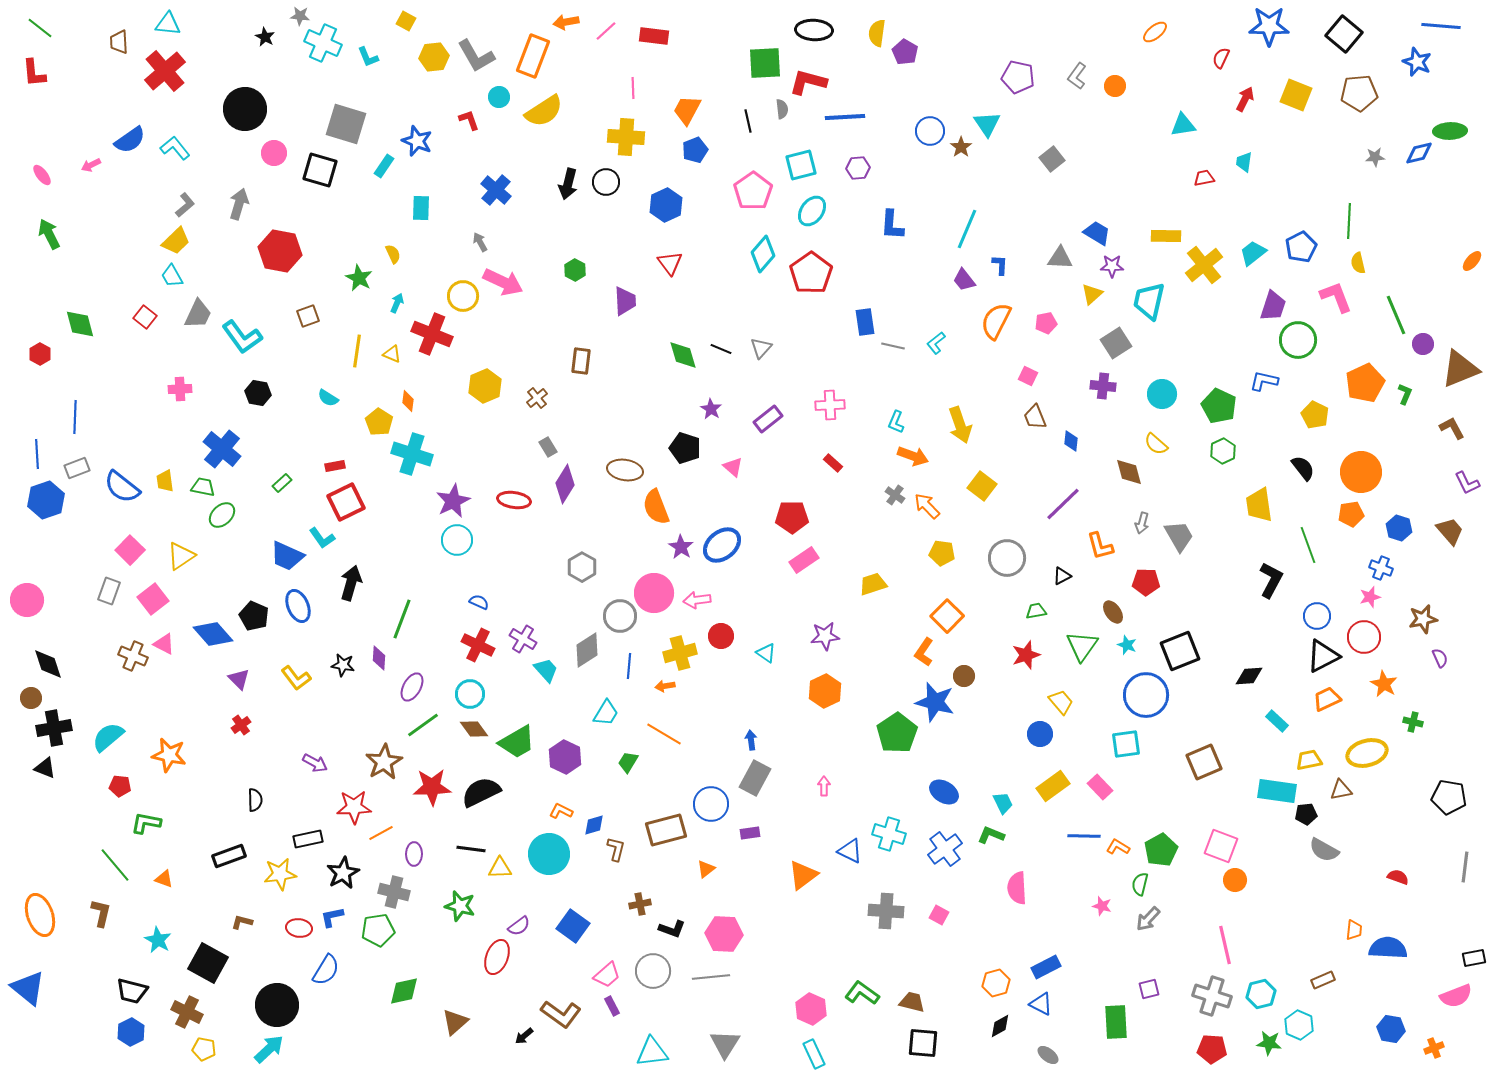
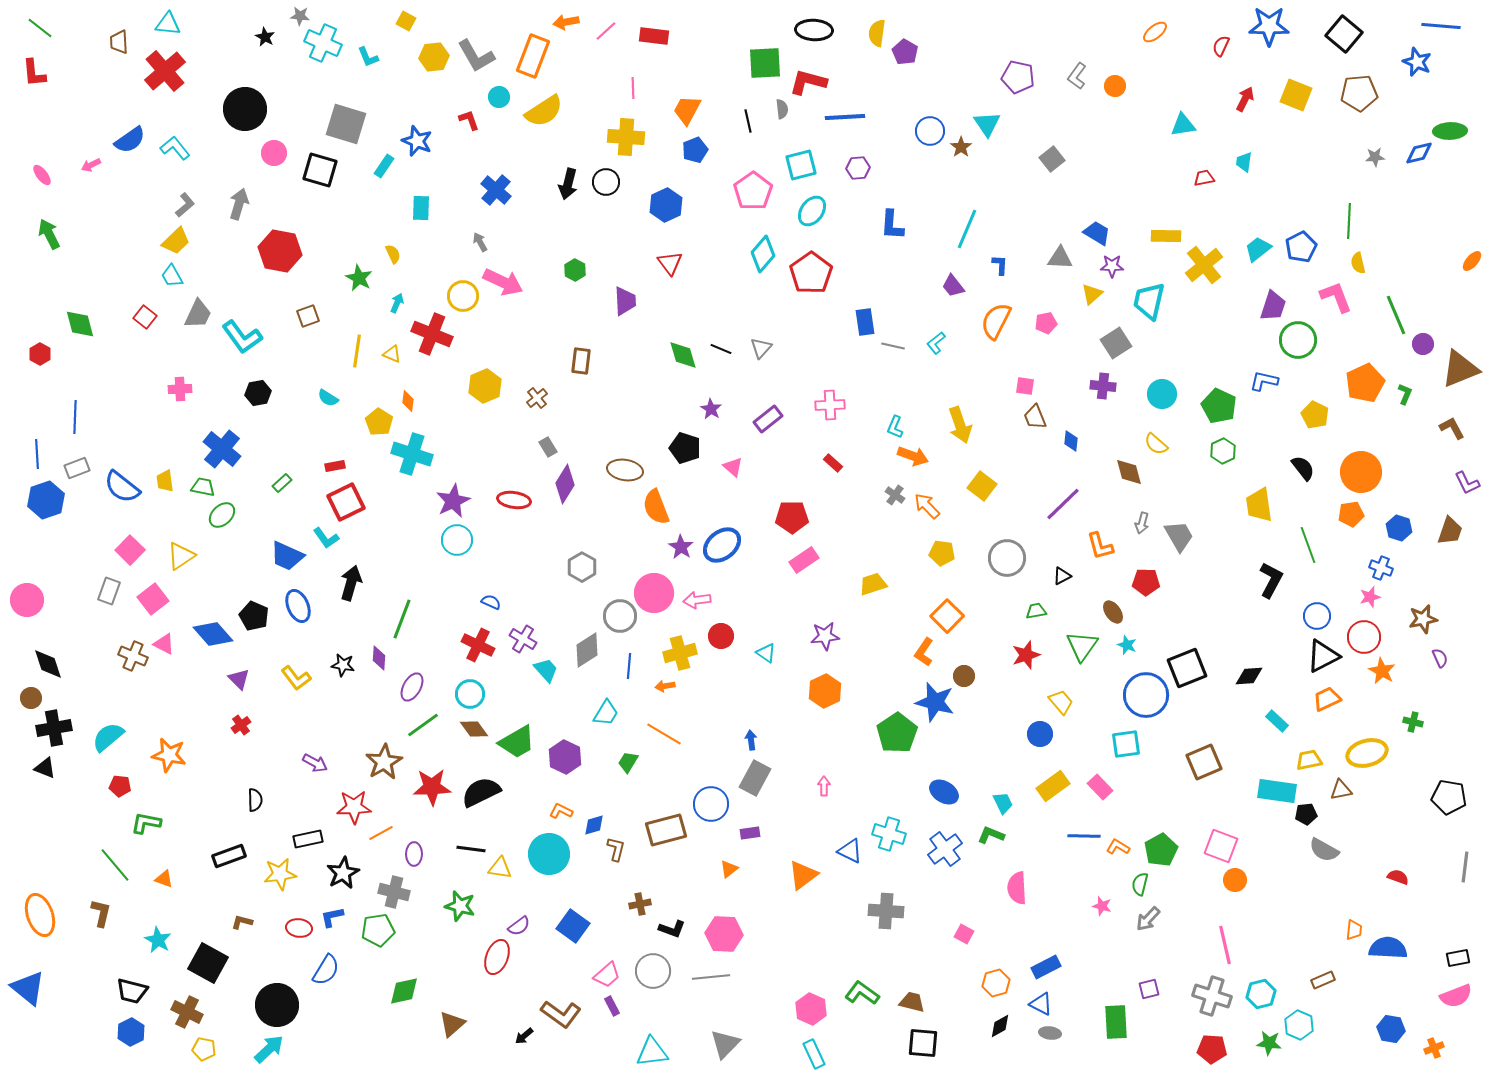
red semicircle at (1221, 58): moved 12 px up
cyan trapezoid at (1253, 253): moved 5 px right, 4 px up
purple trapezoid at (964, 280): moved 11 px left, 6 px down
pink square at (1028, 376): moved 3 px left, 10 px down; rotated 18 degrees counterclockwise
black hexagon at (258, 393): rotated 20 degrees counterclockwise
cyan L-shape at (896, 422): moved 1 px left, 5 px down
brown trapezoid at (1450, 531): rotated 60 degrees clockwise
cyan L-shape at (322, 538): moved 4 px right
blue semicircle at (479, 602): moved 12 px right
black square at (1180, 651): moved 7 px right, 17 px down
orange star at (1384, 684): moved 2 px left, 13 px up
yellow triangle at (500, 868): rotated 10 degrees clockwise
orange triangle at (706, 869): moved 23 px right
pink square at (939, 915): moved 25 px right, 19 px down
black rectangle at (1474, 958): moved 16 px left
brown triangle at (455, 1022): moved 3 px left, 2 px down
gray triangle at (725, 1044): rotated 12 degrees clockwise
gray ellipse at (1048, 1055): moved 2 px right, 22 px up; rotated 30 degrees counterclockwise
